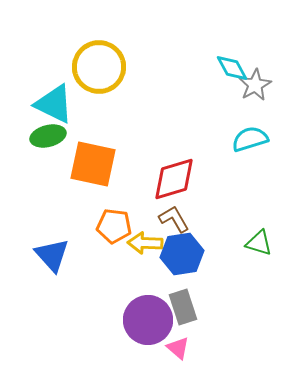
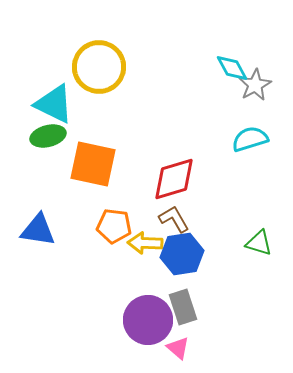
blue triangle: moved 14 px left, 25 px up; rotated 39 degrees counterclockwise
